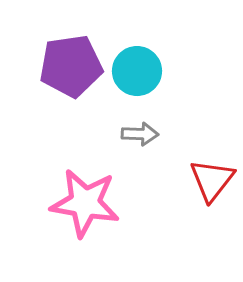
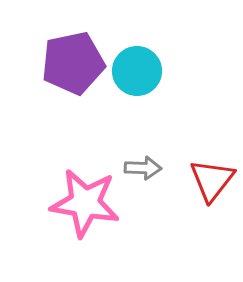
purple pentagon: moved 2 px right, 3 px up; rotated 4 degrees counterclockwise
gray arrow: moved 3 px right, 34 px down
